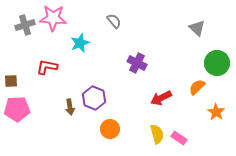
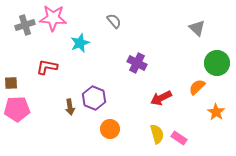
brown square: moved 2 px down
